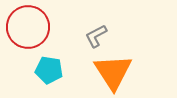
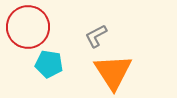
cyan pentagon: moved 6 px up
